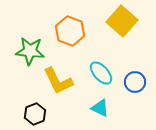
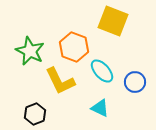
yellow square: moved 9 px left; rotated 20 degrees counterclockwise
orange hexagon: moved 4 px right, 16 px down
green star: rotated 20 degrees clockwise
cyan ellipse: moved 1 px right, 2 px up
yellow L-shape: moved 2 px right
